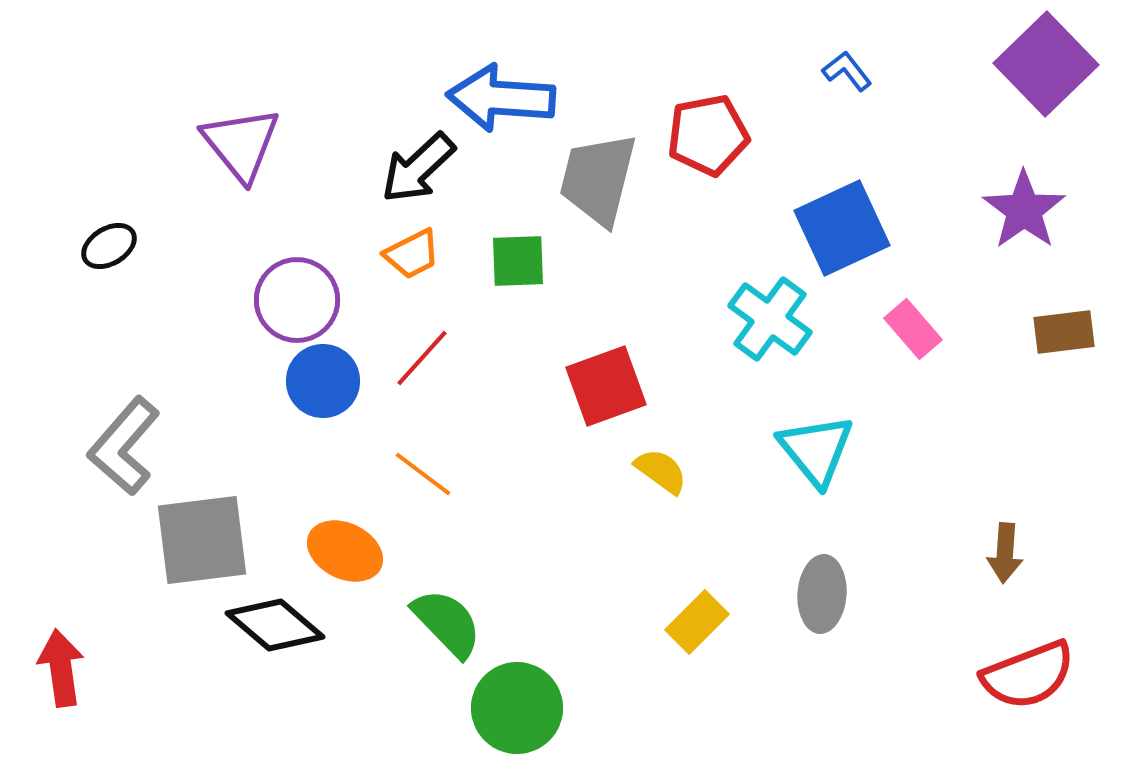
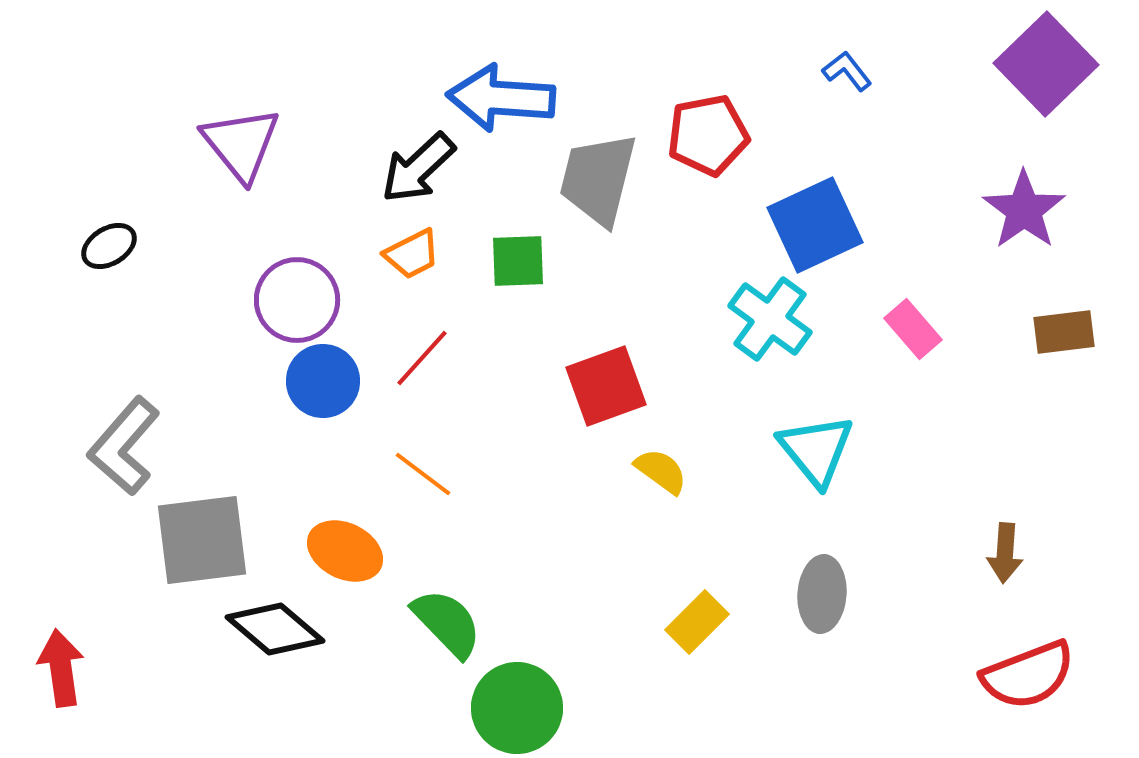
blue square: moved 27 px left, 3 px up
black diamond: moved 4 px down
